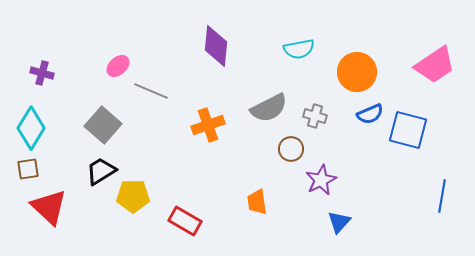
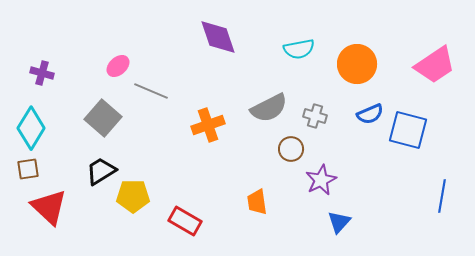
purple diamond: moved 2 px right, 9 px up; rotated 24 degrees counterclockwise
orange circle: moved 8 px up
gray square: moved 7 px up
